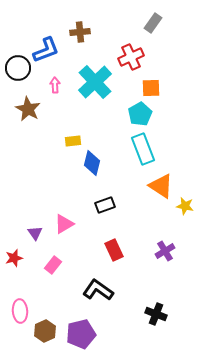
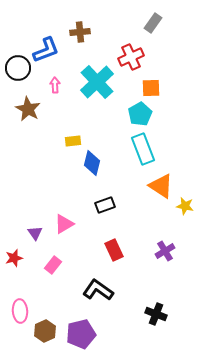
cyan cross: moved 2 px right
